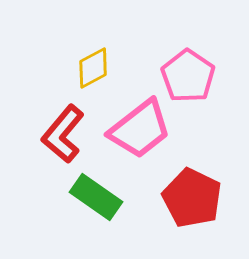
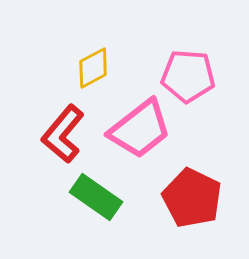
pink pentagon: rotated 30 degrees counterclockwise
